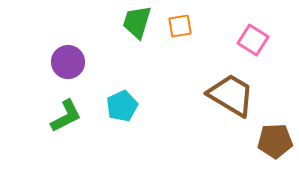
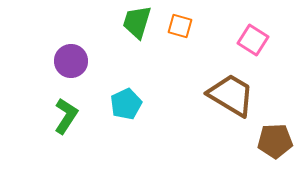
orange square: rotated 25 degrees clockwise
purple circle: moved 3 px right, 1 px up
cyan pentagon: moved 4 px right, 2 px up
green L-shape: rotated 30 degrees counterclockwise
